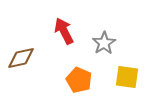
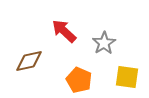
red arrow: rotated 20 degrees counterclockwise
brown diamond: moved 8 px right, 3 px down
